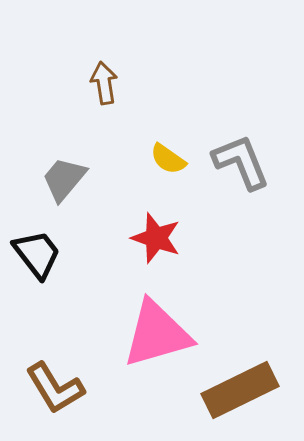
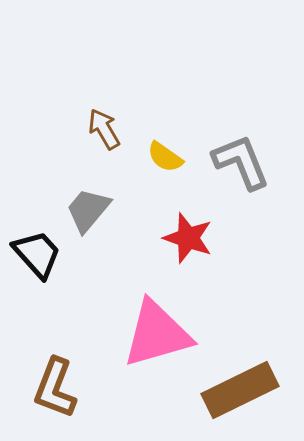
brown arrow: moved 46 px down; rotated 21 degrees counterclockwise
yellow semicircle: moved 3 px left, 2 px up
gray trapezoid: moved 24 px right, 31 px down
red star: moved 32 px right
black trapezoid: rotated 4 degrees counterclockwise
brown L-shape: rotated 52 degrees clockwise
